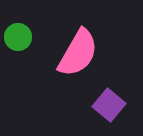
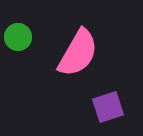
purple square: moved 1 px left, 2 px down; rotated 32 degrees clockwise
